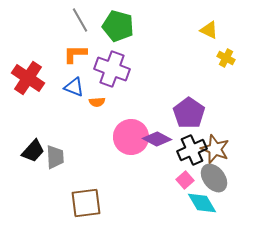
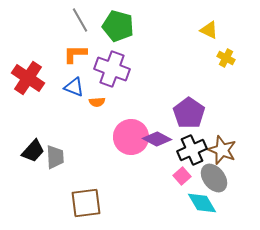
brown star: moved 7 px right, 1 px down
pink square: moved 3 px left, 4 px up
